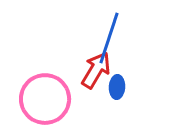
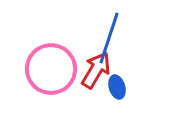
blue ellipse: rotated 20 degrees counterclockwise
pink circle: moved 6 px right, 30 px up
